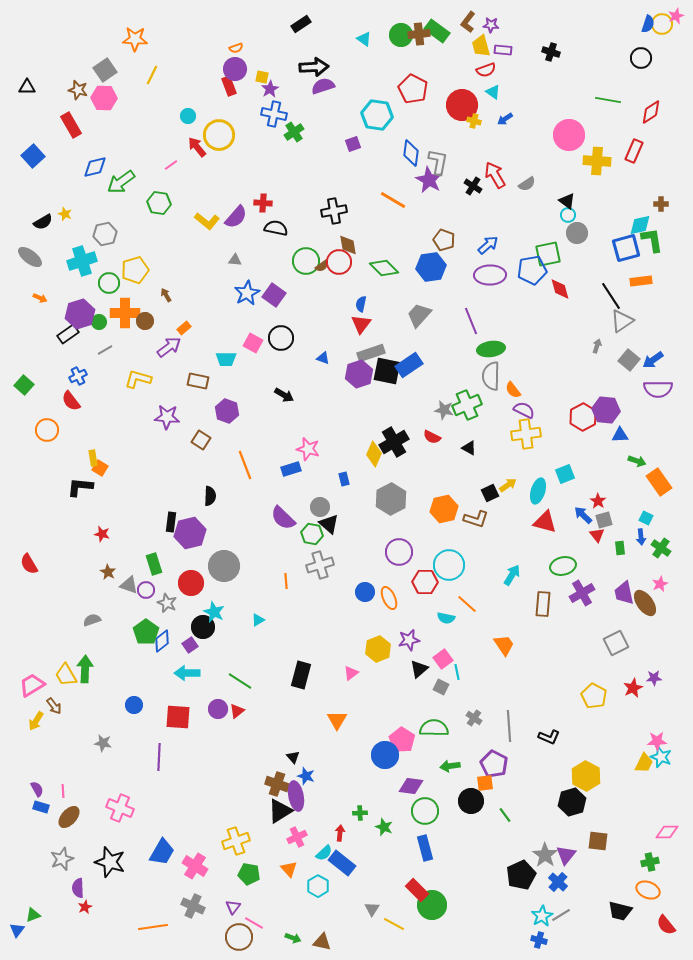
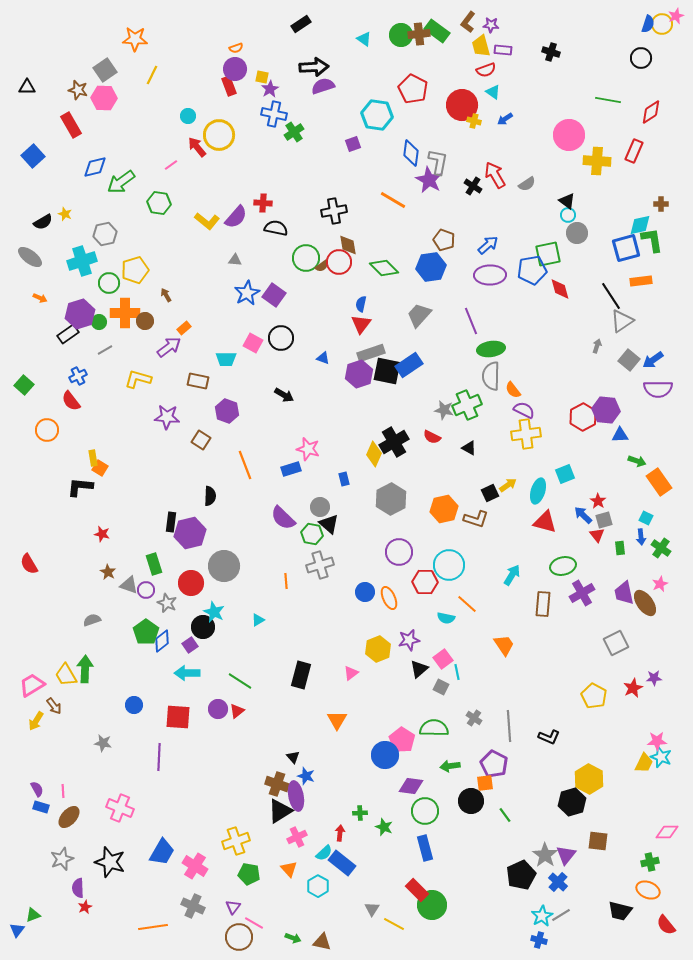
green circle at (306, 261): moved 3 px up
yellow hexagon at (586, 776): moved 3 px right, 3 px down
